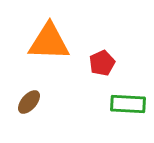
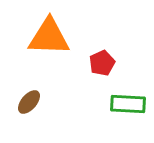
orange triangle: moved 5 px up
